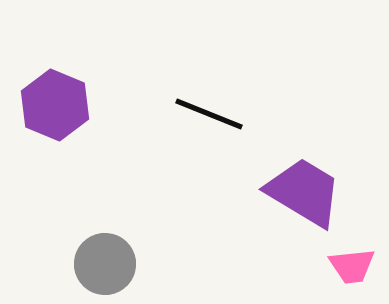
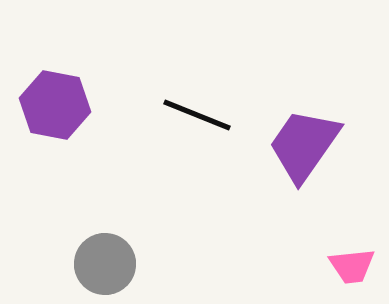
purple hexagon: rotated 12 degrees counterclockwise
black line: moved 12 px left, 1 px down
purple trapezoid: moved 47 px up; rotated 86 degrees counterclockwise
